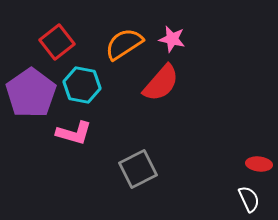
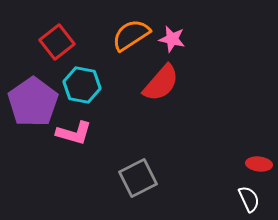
orange semicircle: moved 7 px right, 9 px up
purple pentagon: moved 2 px right, 9 px down
gray square: moved 9 px down
